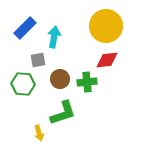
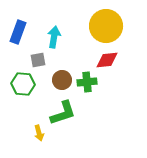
blue rectangle: moved 7 px left, 4 px down; rotated 25 degrees counterclockwise
brown circle: moved 2 px right, 1 px down
